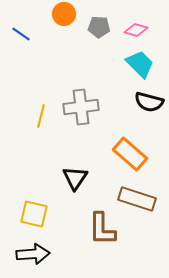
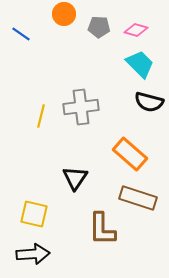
brown rectangle: moved 1 px right, 1 px up
